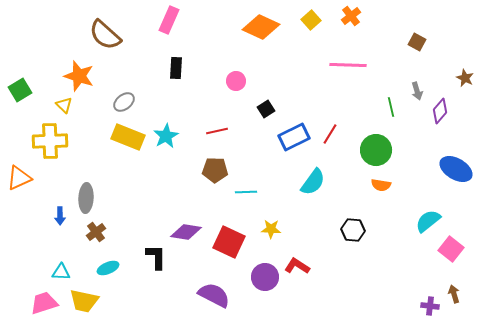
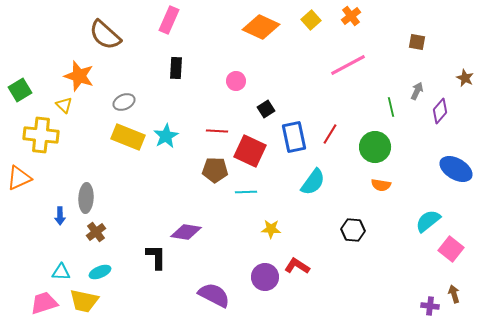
brown square at (417, 42): rotated 18 degrees counterclockwise
pink line at (348, 65): rotated 30 degrees counterclockwise
gray arrow at (417, 91): rotated 138 degrees counterclockwise
gray ellipse at (124, 102): rotated 15 degrees clockwise
red line at (217, 131): rotated 15 degrees clockwise
blue rectangle at (294, 137): rotated 76 degrees counterclockwise
yellow cross at (50, 141): moved 9 px left, 6 px up; rotated 8 degrees clockwise
green circle at (376, 150): moved 1 px left, 3 px up
red square at (229, 242): moved 21 px right, 91 px up
cyan ellipse at (108, 268): moved 8 px left, 4 px down
